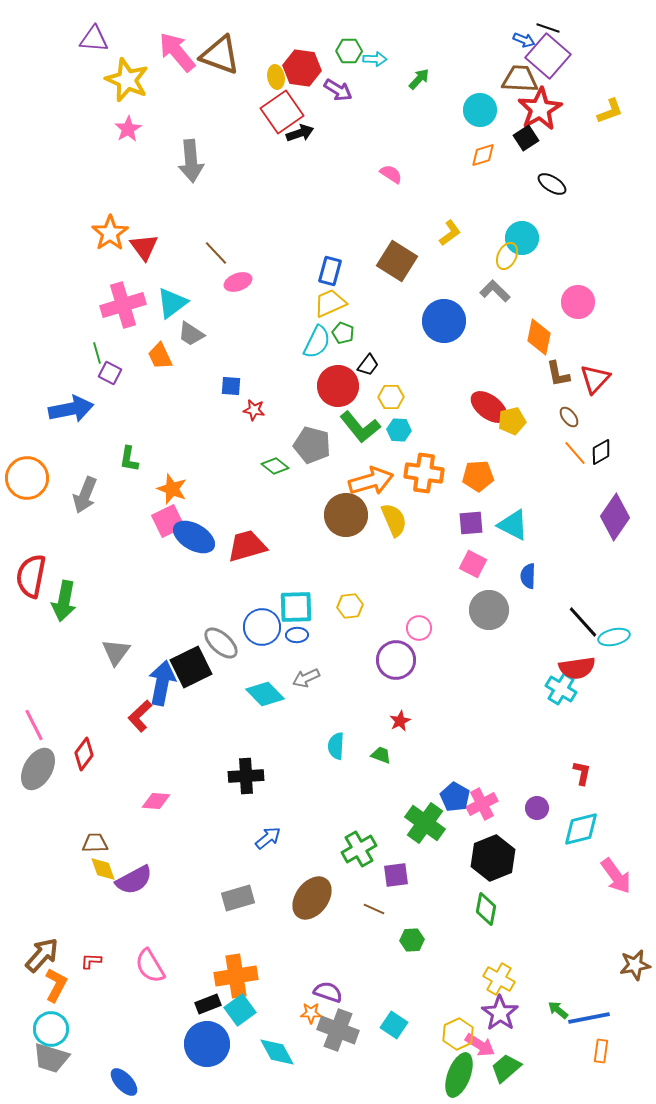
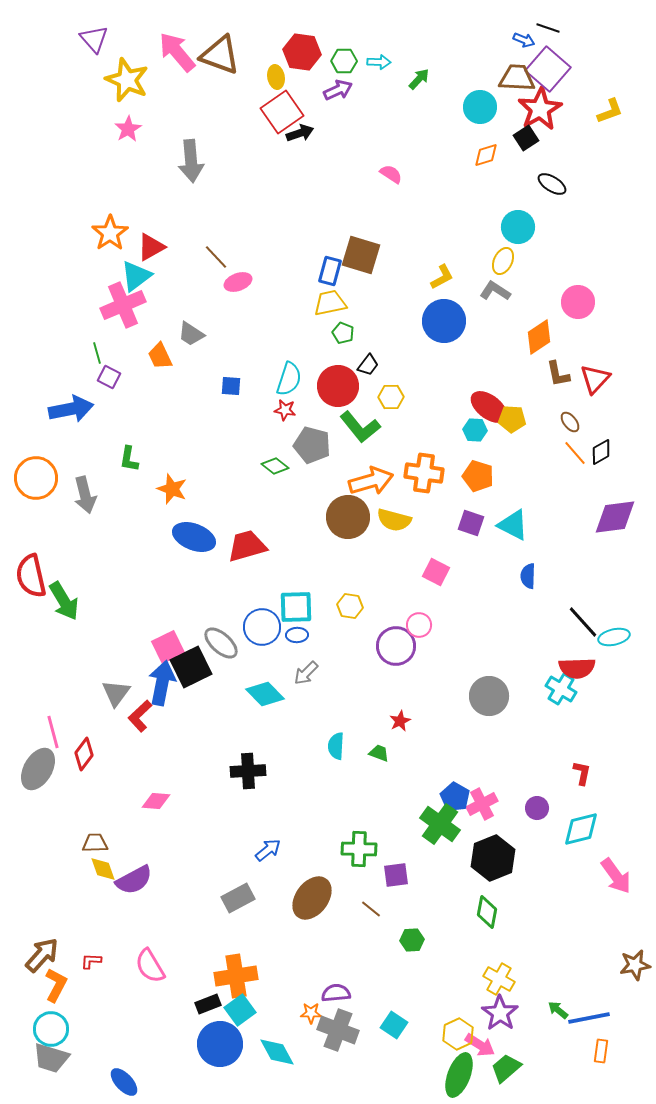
purple triangle at (94, 39): rotated 44 degrees clockwise
green hexagon at (349, 51): moved 5 px left, 10 px down
purple square at (548, 56): moved 13 px down
cyan arrow at (375, 59): moved 4 px right, 3 px down
red hexagon at (302, 68): moved 16 px up
brown trapezoid at (520, 79): moved 3 px left, 1 px up
purple arrow at (338, 90): rotated 56 degrees counterclockwise
cyan circle at (480, 110): moved 3 px up
orange diamond at (483, 155): moved 3 px right
yellow L-shape at (450, 233): moved 8 px left, 44 px down; rotated 8 degrees clockwise
cyan circle at (522, 238): moved 4 px left, 11 px up
red triangle at (144, 247): moved 7 px right; rotated 36 degrees clockwise
brown line at (216, 253): moved 4 px down
yellow ellipse at (507, 256): moved 4 px left, 5 px down
brown square at (397, 261): moved 36 px left, 6 px up; rotated 15 degrees counterclockwise
gray L-shape at (495, 291): rotated 12 degrees counterclockwise
cyan triangle at (172, 303): moved 36 px left, 27 px up
yellow trapezoid at (330, 303): rotated 12 degrees clockwise
pink cross at (123, 305): rotated 6 degrees counterclockwise
orange diamond at (539, 337): rotated 45 degrees clockwise
cyan semicircle at (317, 342): moved 28 px left, 37 px down; rotated 8 degrees counterclockwise
purple square at (110, 373): moved 1 px left, 4 px down
red star at (254, 410): moved 31 px right
brown ellipse at (569, 417): moved 1 px right, 5 px down
yellow pentagon at (512, 421): moved 2 px up; rotated 16 degrees clockwise
cyan hexagon at (399, 430): moved 76 px right
orange pentagon at (478, 476): rotated 20 degrees clockwise
orange circle at (27, 478): moved 9 px right
gray arrow at (85, 495): rotated 36 degrees counterclockwise
brown circle at (346, 515): moved 2 px right, 2 px down
purple diamond at (615, 517): rotated 48 degrees clockwise
yellow semicircle at (394, 520): rotated 128 degrees clockwise
pink square at (168, 521): moved 126 px down
purple square at (471, 523): rotated 24 degrees clockwise
blue ellipse at (194, 537): rotated 9 degrees counterclockwise
pink square at (473, 564): moved 37 px left, 8 px down
red semicircle at (31, 576): rotated 24 degrees counterclockwise
green arrow at (64, 601): rotated 42 degrees counterclockwise
yellow hexagon at (350, 606): rotated 15 degrees clockwise
gray circle at (489, 610): moved 86 px down
pink circle at (419, 628): moved 3 px up
gray triangle at (116, 652): moved 41 px down
purple circle at (396, 660): moved 14 px up
red semicircle at (577, 668): rotated 6 degrees clockwise
gray arrow at (306, 678): moved 5 px up; rotated 20 degrees counterclockwise
pink line at (34, 725): moved 19 px right, 7 px down; rotated 12 degrees clockwise
green trapezoid at (381, 755): moved 2 px left, 2 px up
black cross at (246, 776): moved 2 px right, 5 px up
green cross at (425, 823): moved 15 px right, 1 px down
blue arrow at (268, 838): moved 12 px down
green cross at (359, 849): rotated 32 degrees clockwise
gray rectangle at (238, 898): rotated 12 degrees counterclockwise
brown line at (374, 909): moved 3 px left; rotated 15 degrees clockwise
green diamond at (486, 909): moved 1 px right, 3 px down
purple semicircle at (328, 992): moved 8 px right, 1 px down; rotated 24 degrees counterclockwise
blue circle at (207, 1044): moved 13 px right
